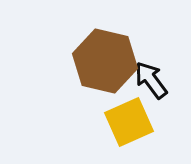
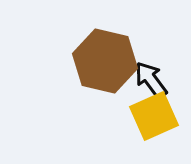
yellow square: moved 25 px right, 6 px up
